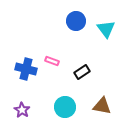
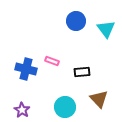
black rectangle: rotated 28 degrees clockwise
brown triangle: moved 3 px left, 7 px up; rotated 36 degrees clockwise
